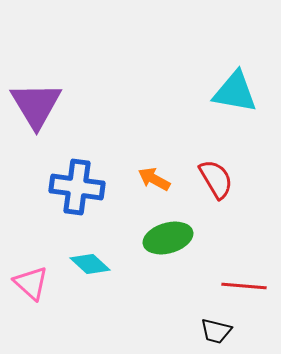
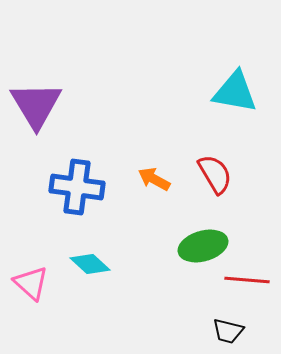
red semicircle: moved 1 px left, 5 px up
green ellipse: moved 35 px right, 8 px down
red line: moved 3 px right, 6 px up
black trapezoid: moved 12 px right
